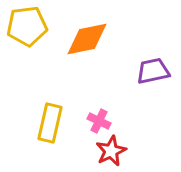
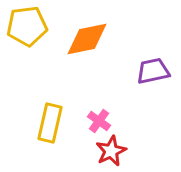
pink cross: rotated 10 degrees clockwise
